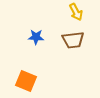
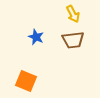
yellow arrow: moved 3 px left, 2 px down
blue star: rotated 21 degrees clockwise
